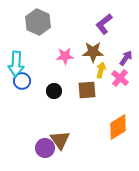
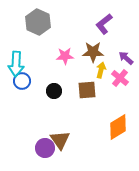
purple arrow: rotated 84 degrees counterclockwise
